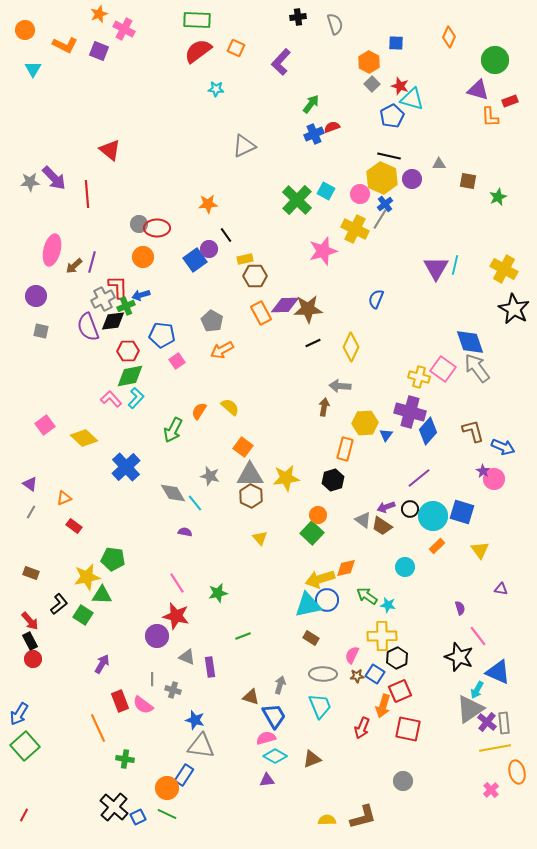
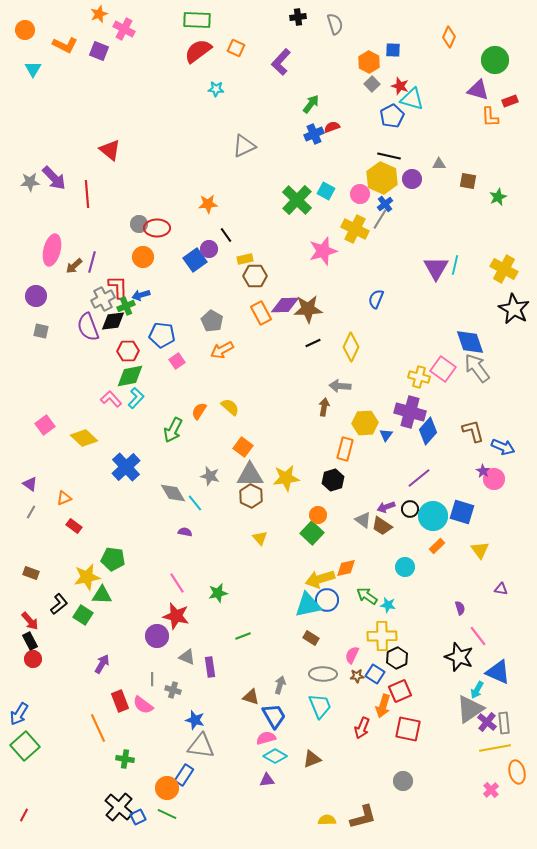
blue square at (396, 43): moved 3 px left, 7 px down
black cross at (114, 807): moved 5 px right
